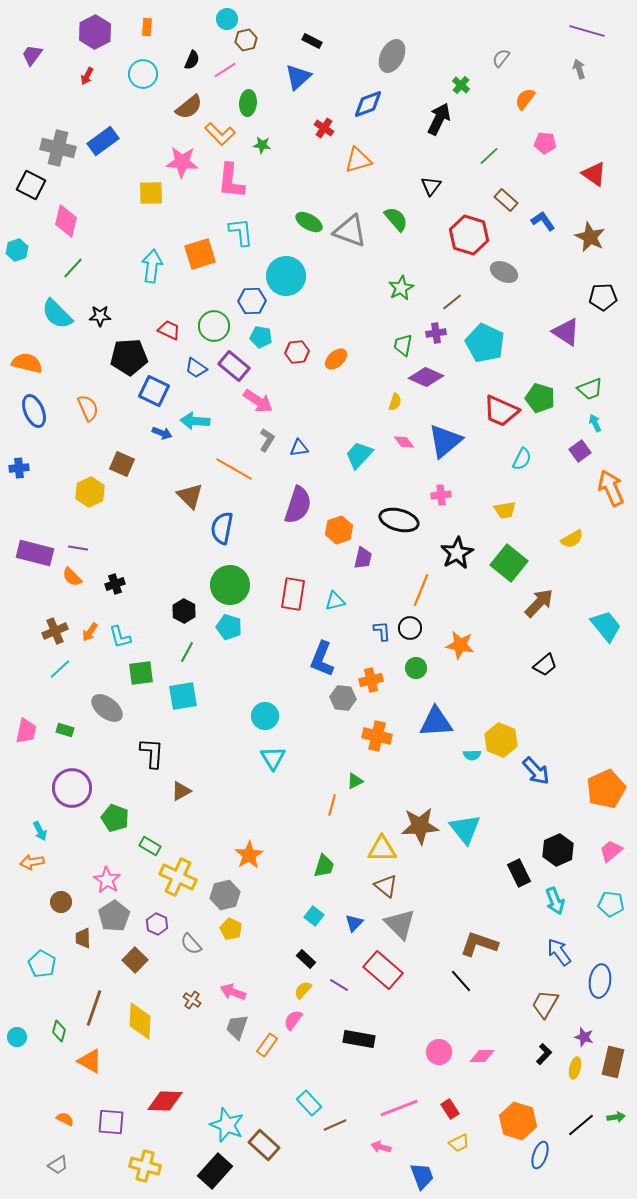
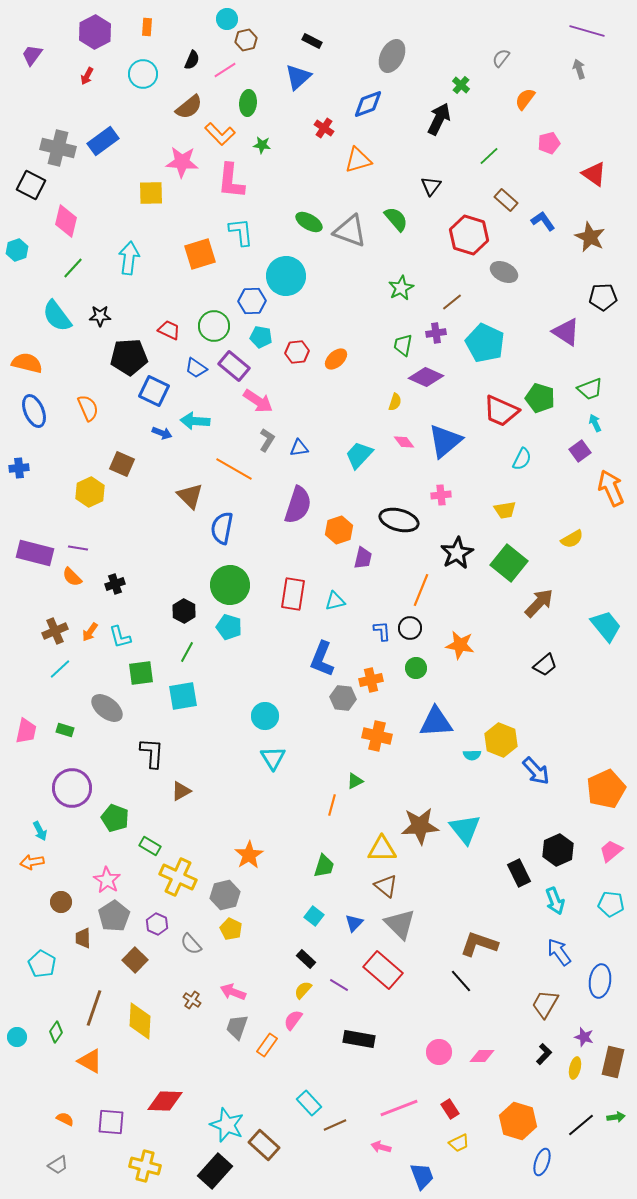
pink pentagon at (545, 143): moved 4 px right; rotated 20 degrees counterclockwise
cyan arrow at (152, 266): moved 23 px left, 8 px up
cyan semicircle at (57, 314): moved 2 px down; rotated 8 degrees clockwise
green diamond at (59, 1031): moved 3 px left, 1 px down; rotated 20 degrees clockwise
blue ellipse at (540, 1155): moved 2 px right, 7 px down
